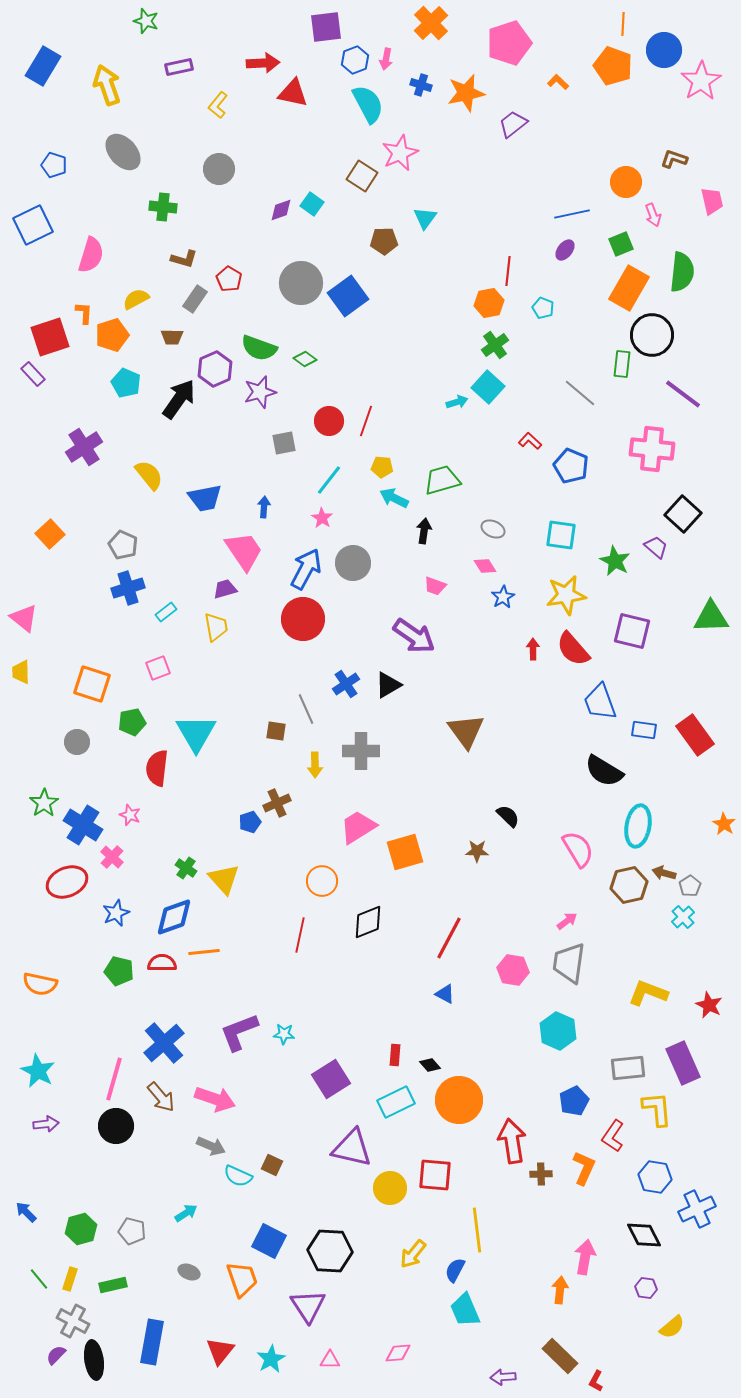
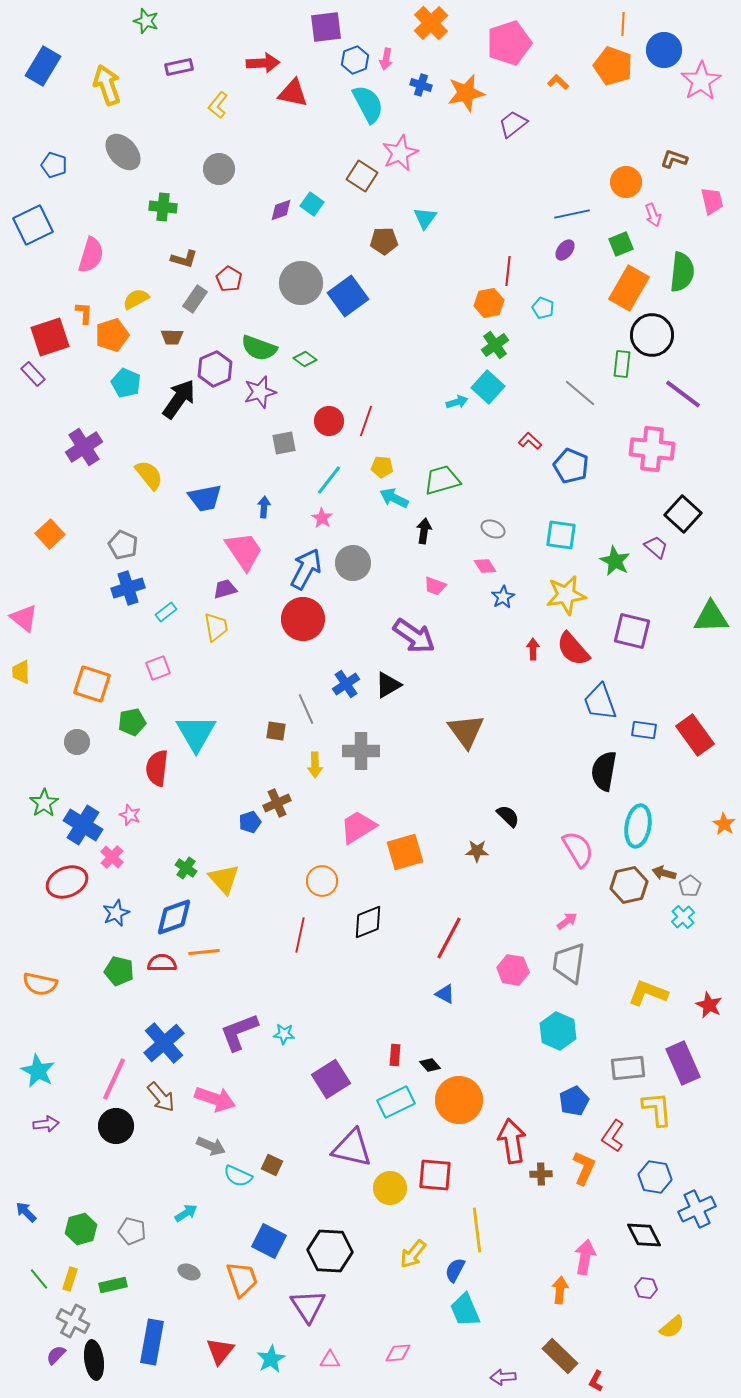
black semicircle at (604, 771): rotated 69 degrees clockwise
pink line at (114, 1079): rotated 9 degrees clockwise
